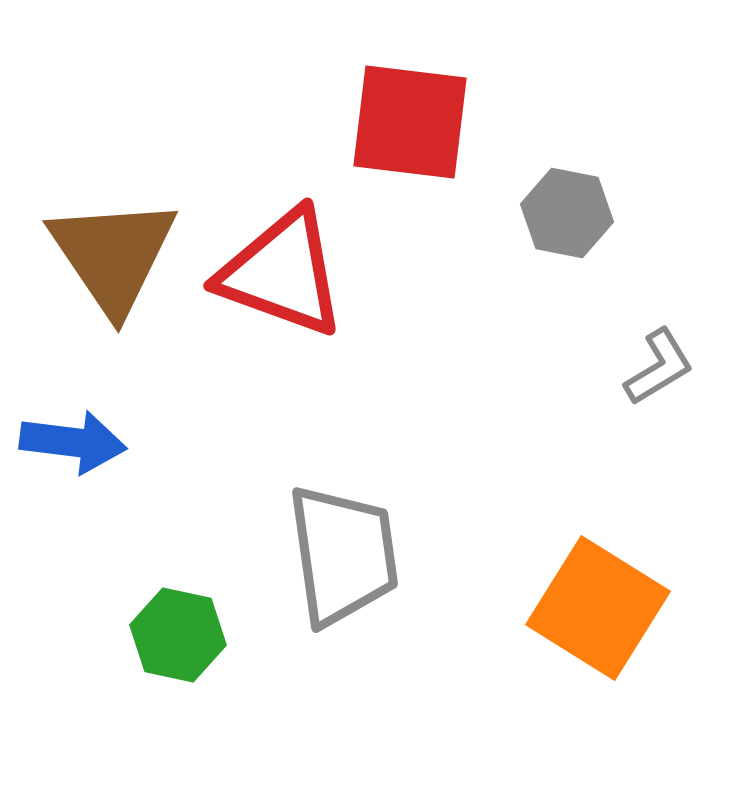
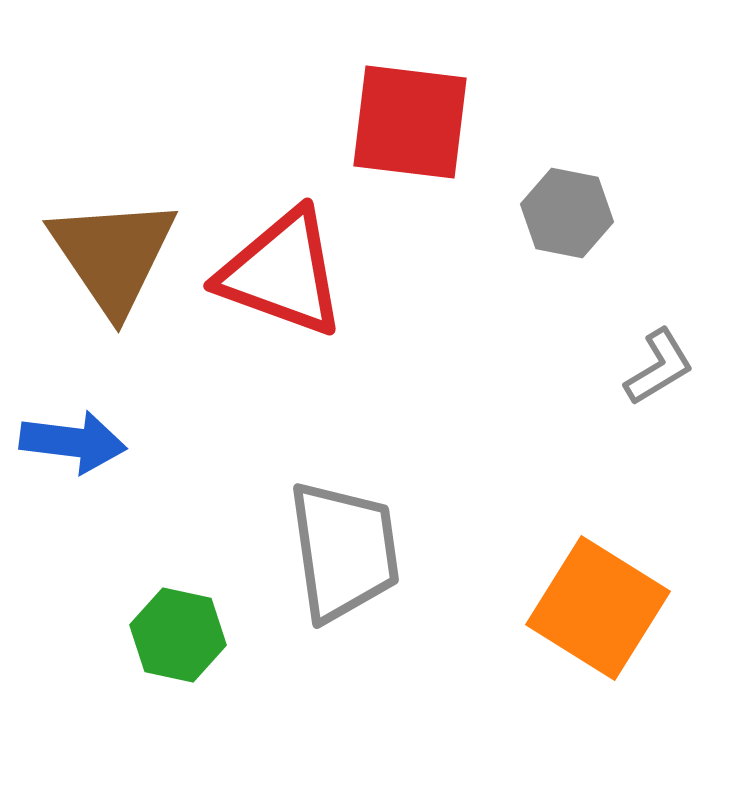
gray trapezoid: moved 1 px right, 4 px up
